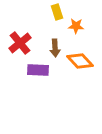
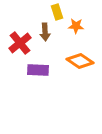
brown arrow: moved 10 px left, 16 px up
orange diamond: rotated 12 degrees counterclockwise
